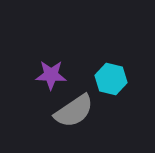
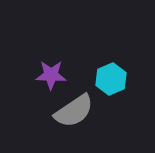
cyan hexagon: rotated 24 degrees clockwise
